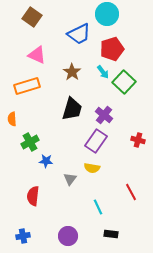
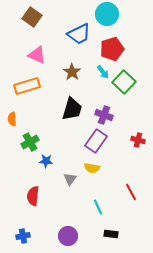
purple cross: rotated 18 degrees counterclockwise
